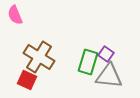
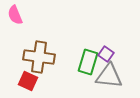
brown cross: rotated 24 degrees counterclockwise
red square: moved 1 px right, 1 px down
